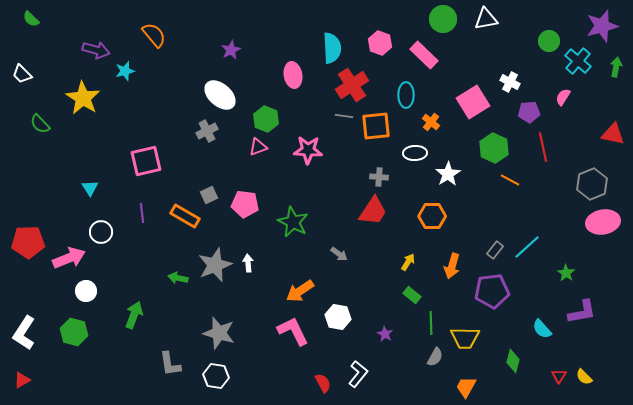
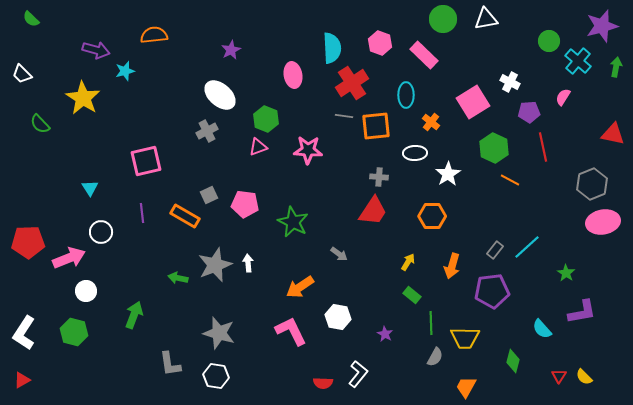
orange semicircle at (154, 35): rotated 56 degrees counterclockwise
red cross at (352, 85): moved 2 px up
orange arrow at (300, 291): moved 4 px up
pink L-shape at (293, 331): moved 2 px left
red semicircle at (323, 383): rotated 120 degrees clockwise
